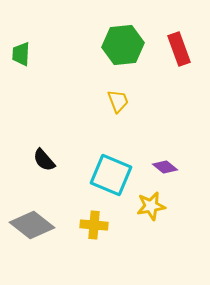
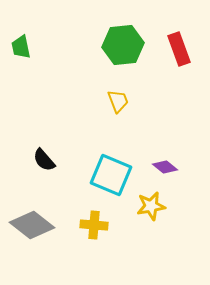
green trapezoid: moved 7 px up; rotated 15 degrees counterclockwise
